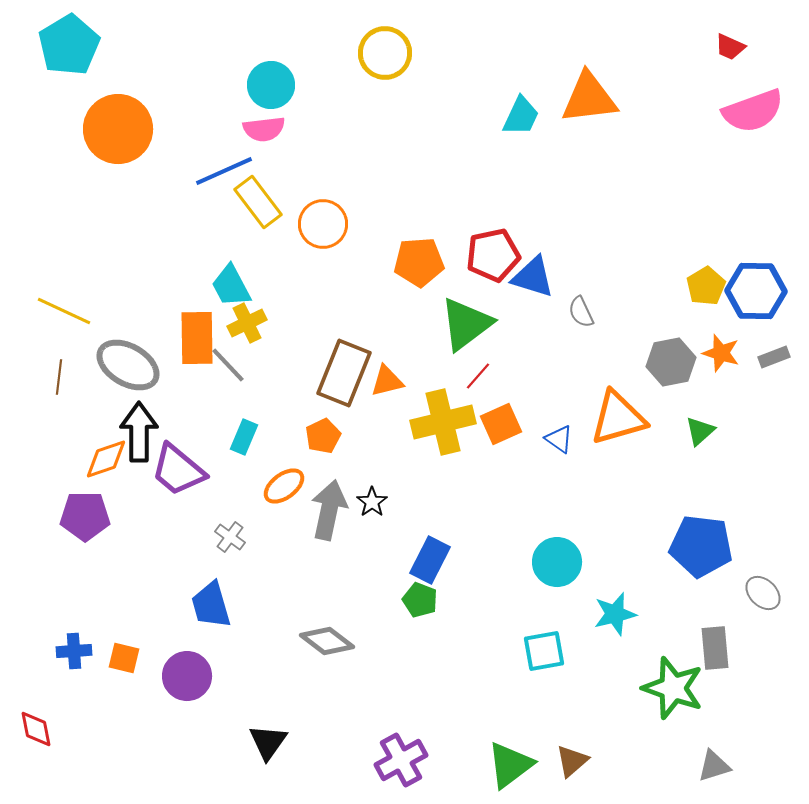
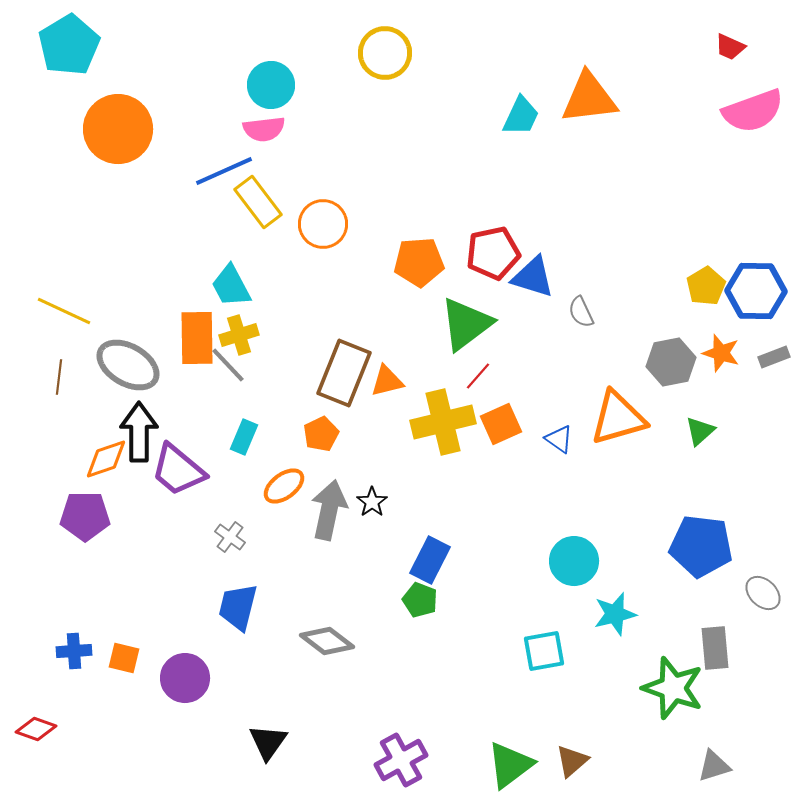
red pentagon at (493, 255): moved 2 px up
yellow cross at (247, 323): moved 8 px left, 12 px down; rotated 9 degrees clockwise
orange pentagon at (323, 436): moved 2 px left, 2 px up
cyan circle at (557, 562): moved 17 px right, 1 px up
blue trapezoid at (211, 605): moved 27 px right, 2 px down; rotated 30 degrees clockwise
purple circle at (187, 676): moved 2 px left, 2 px down
red diamond at (36, 729): rotated 60 degrees counterclockwise
